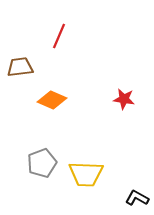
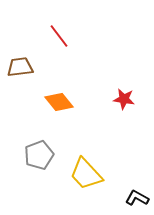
red line: rotated 60 degrees counterclockwise
orange diamond: moved 7 px right, 2 px down; rotated 28 degrees clockwise
gray pentagon: moved 3 px left, 8 px up
yellow trapezoid: rotated 45 degrees clockwise
